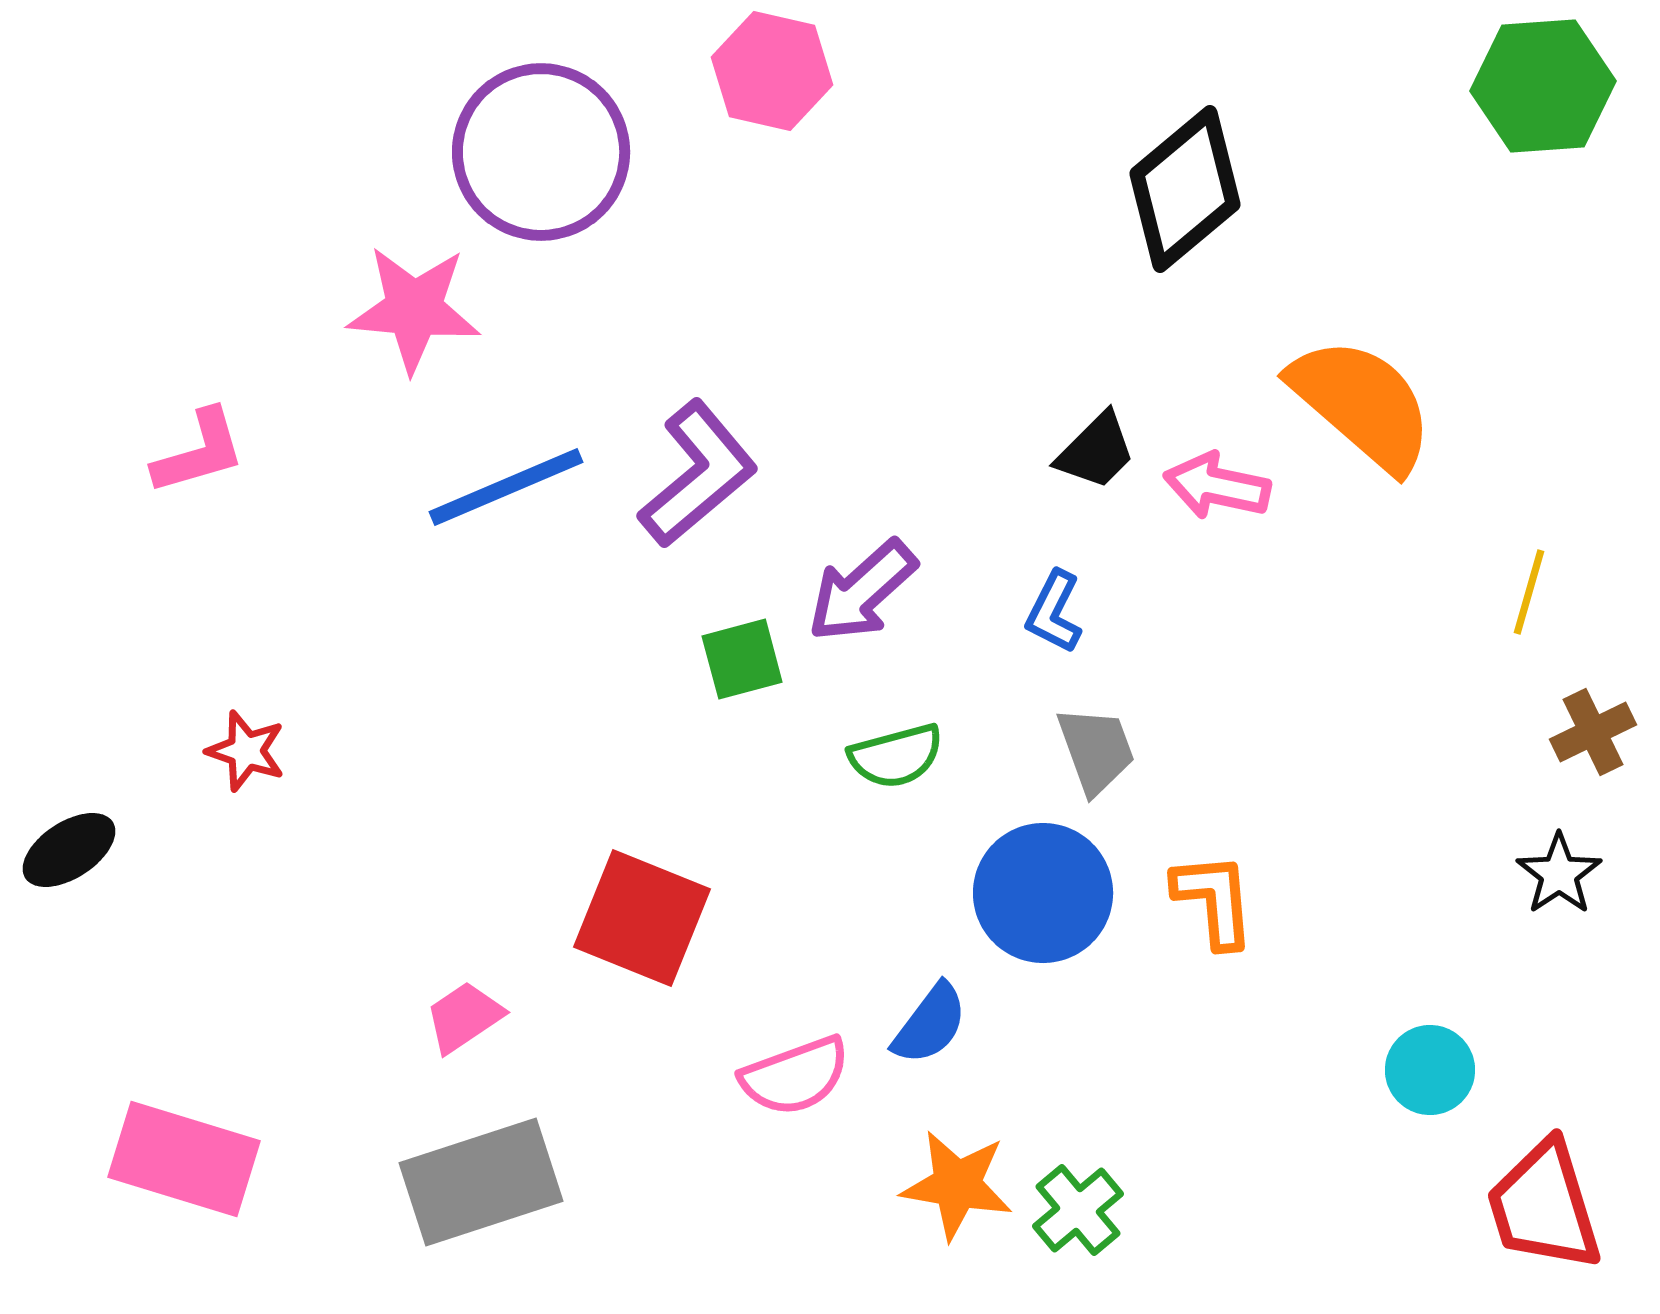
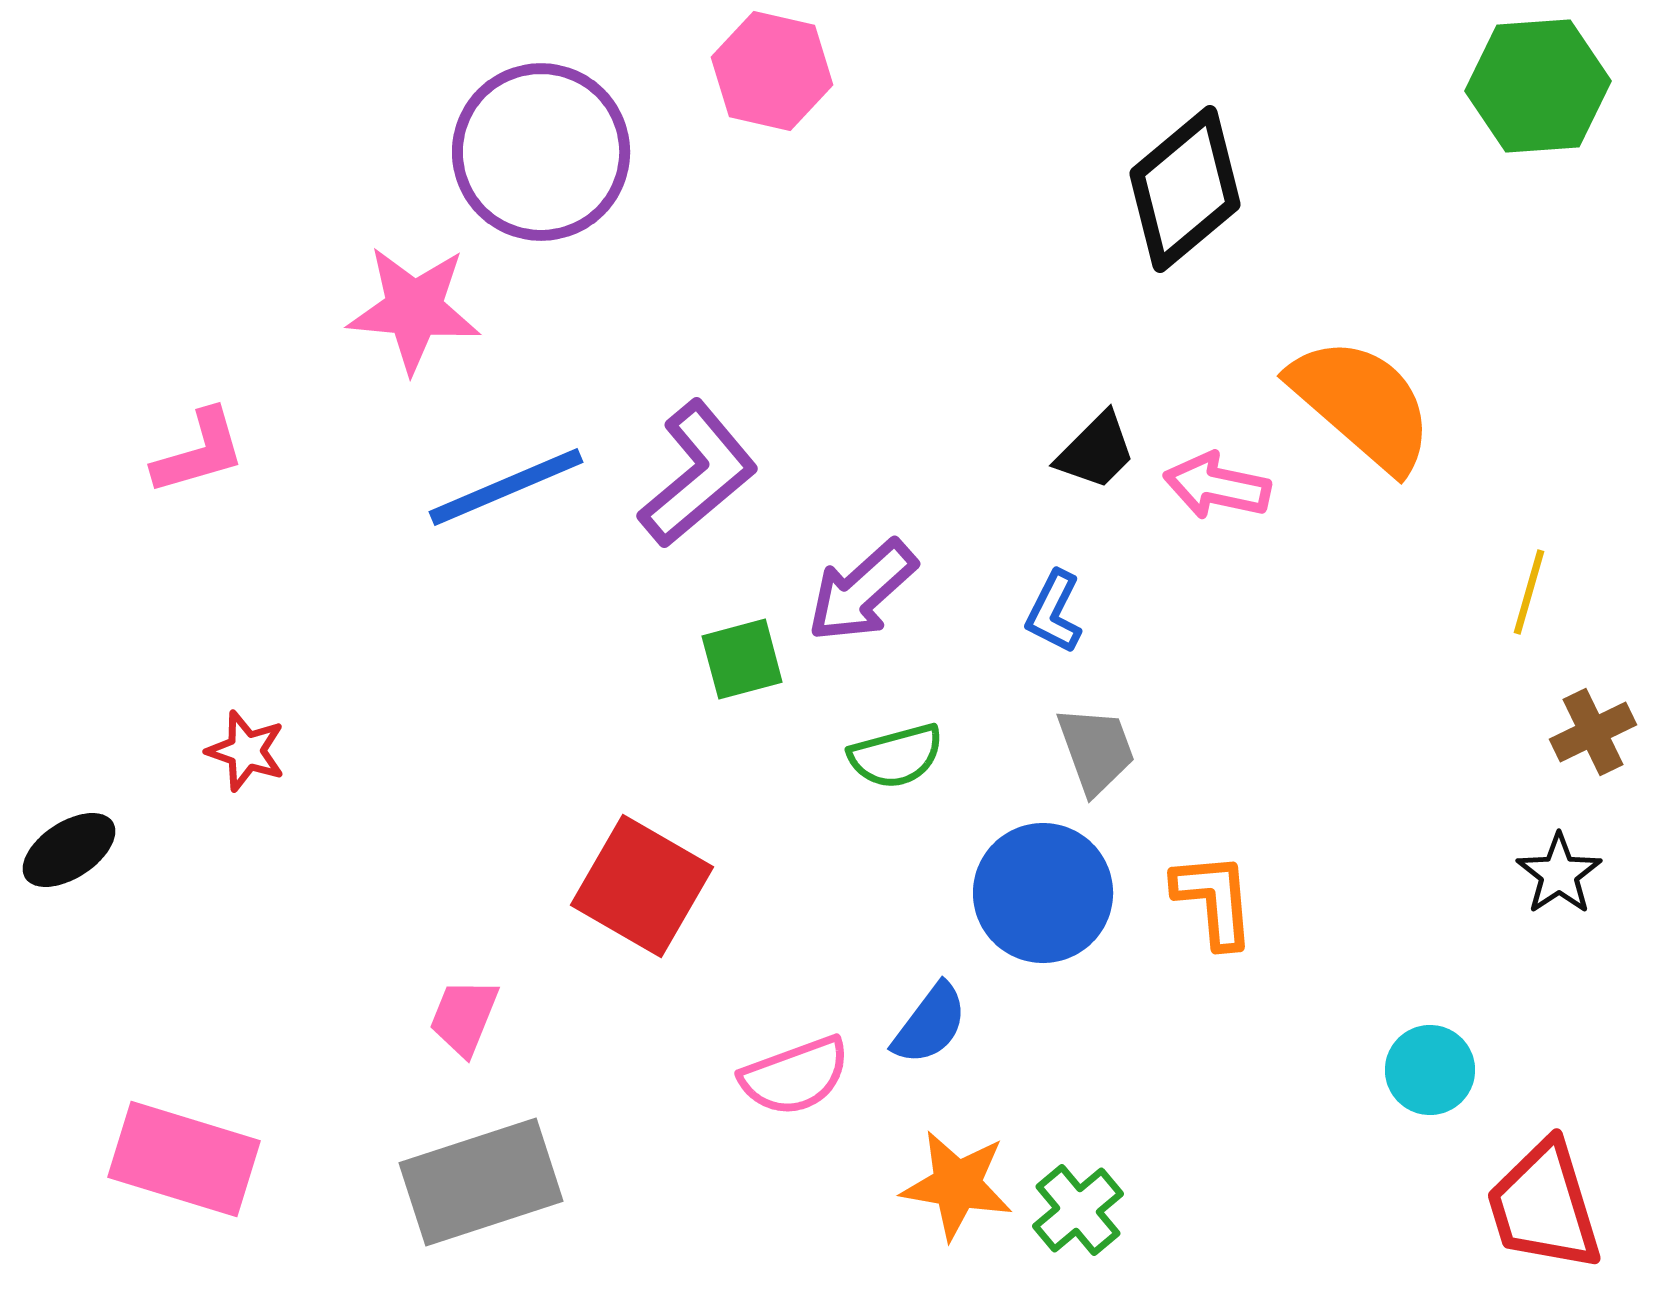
green hexagon: moved 5 px left
red square: moved 32 px up; rotated 8 degrees clockwise
pink trapezoid: rotated 34 degrees counterclockwise
